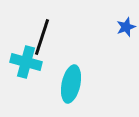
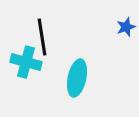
black line: rotated 27 degrees counterclockwise
cyan ellipse: moved 6 px right, 6 px up
